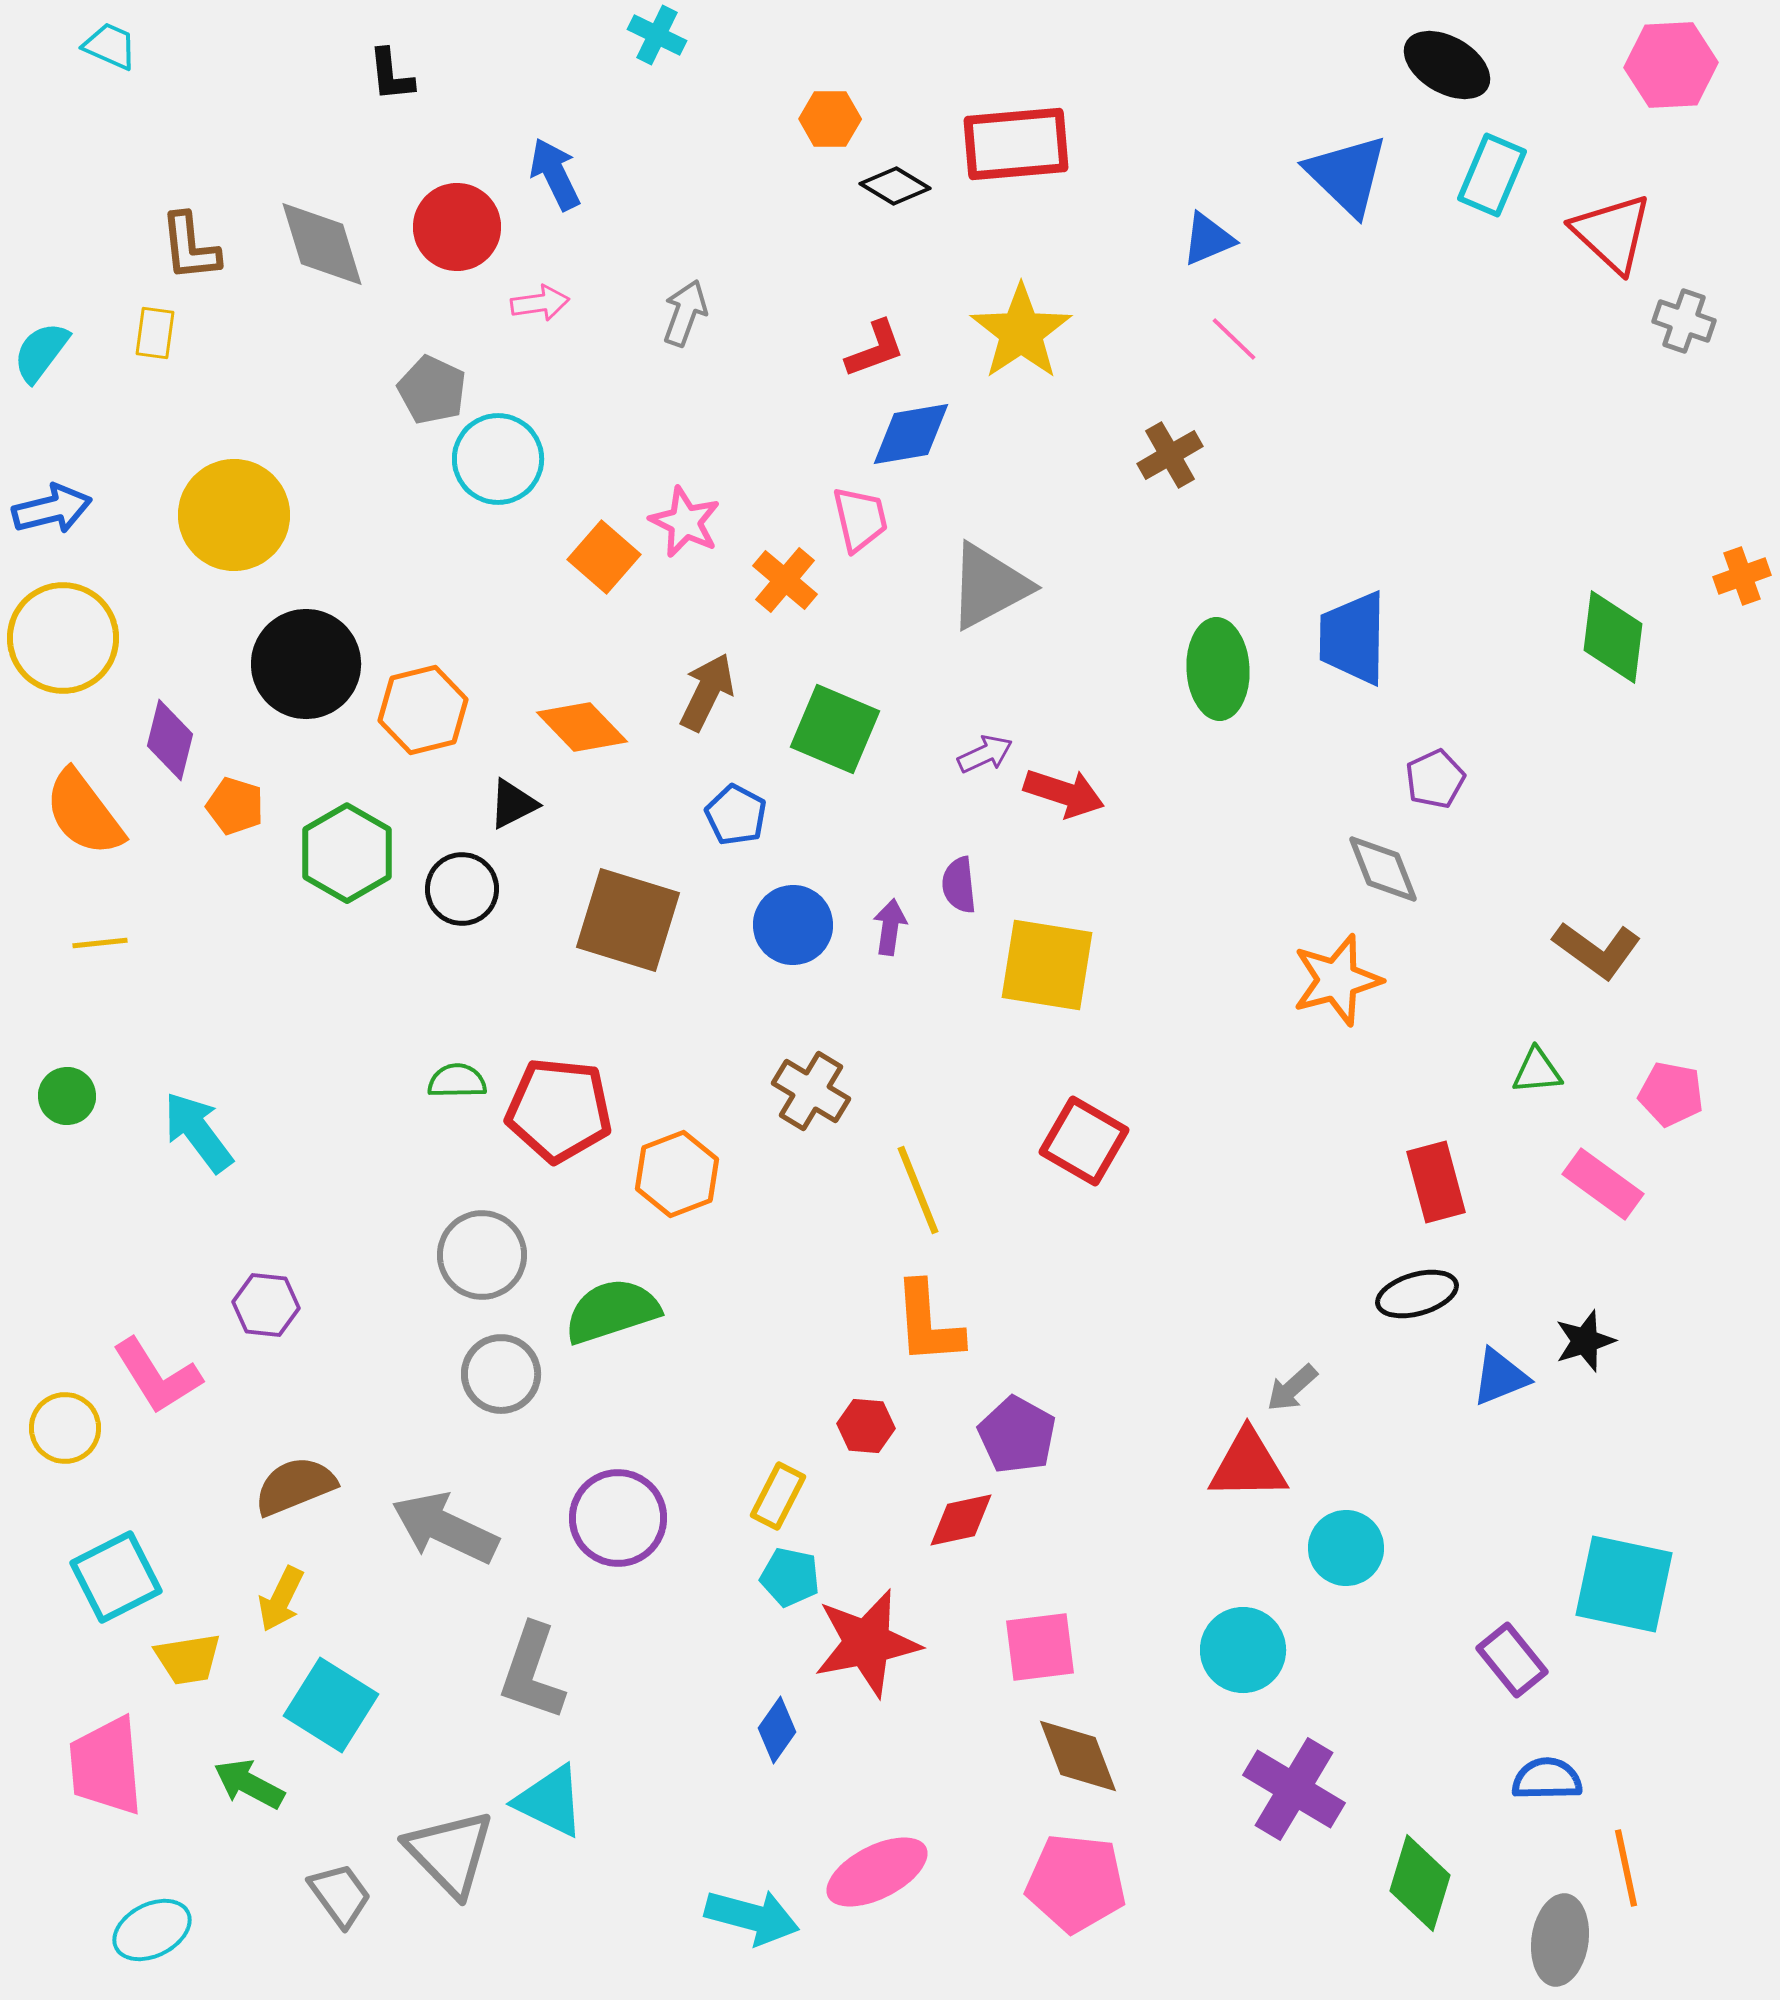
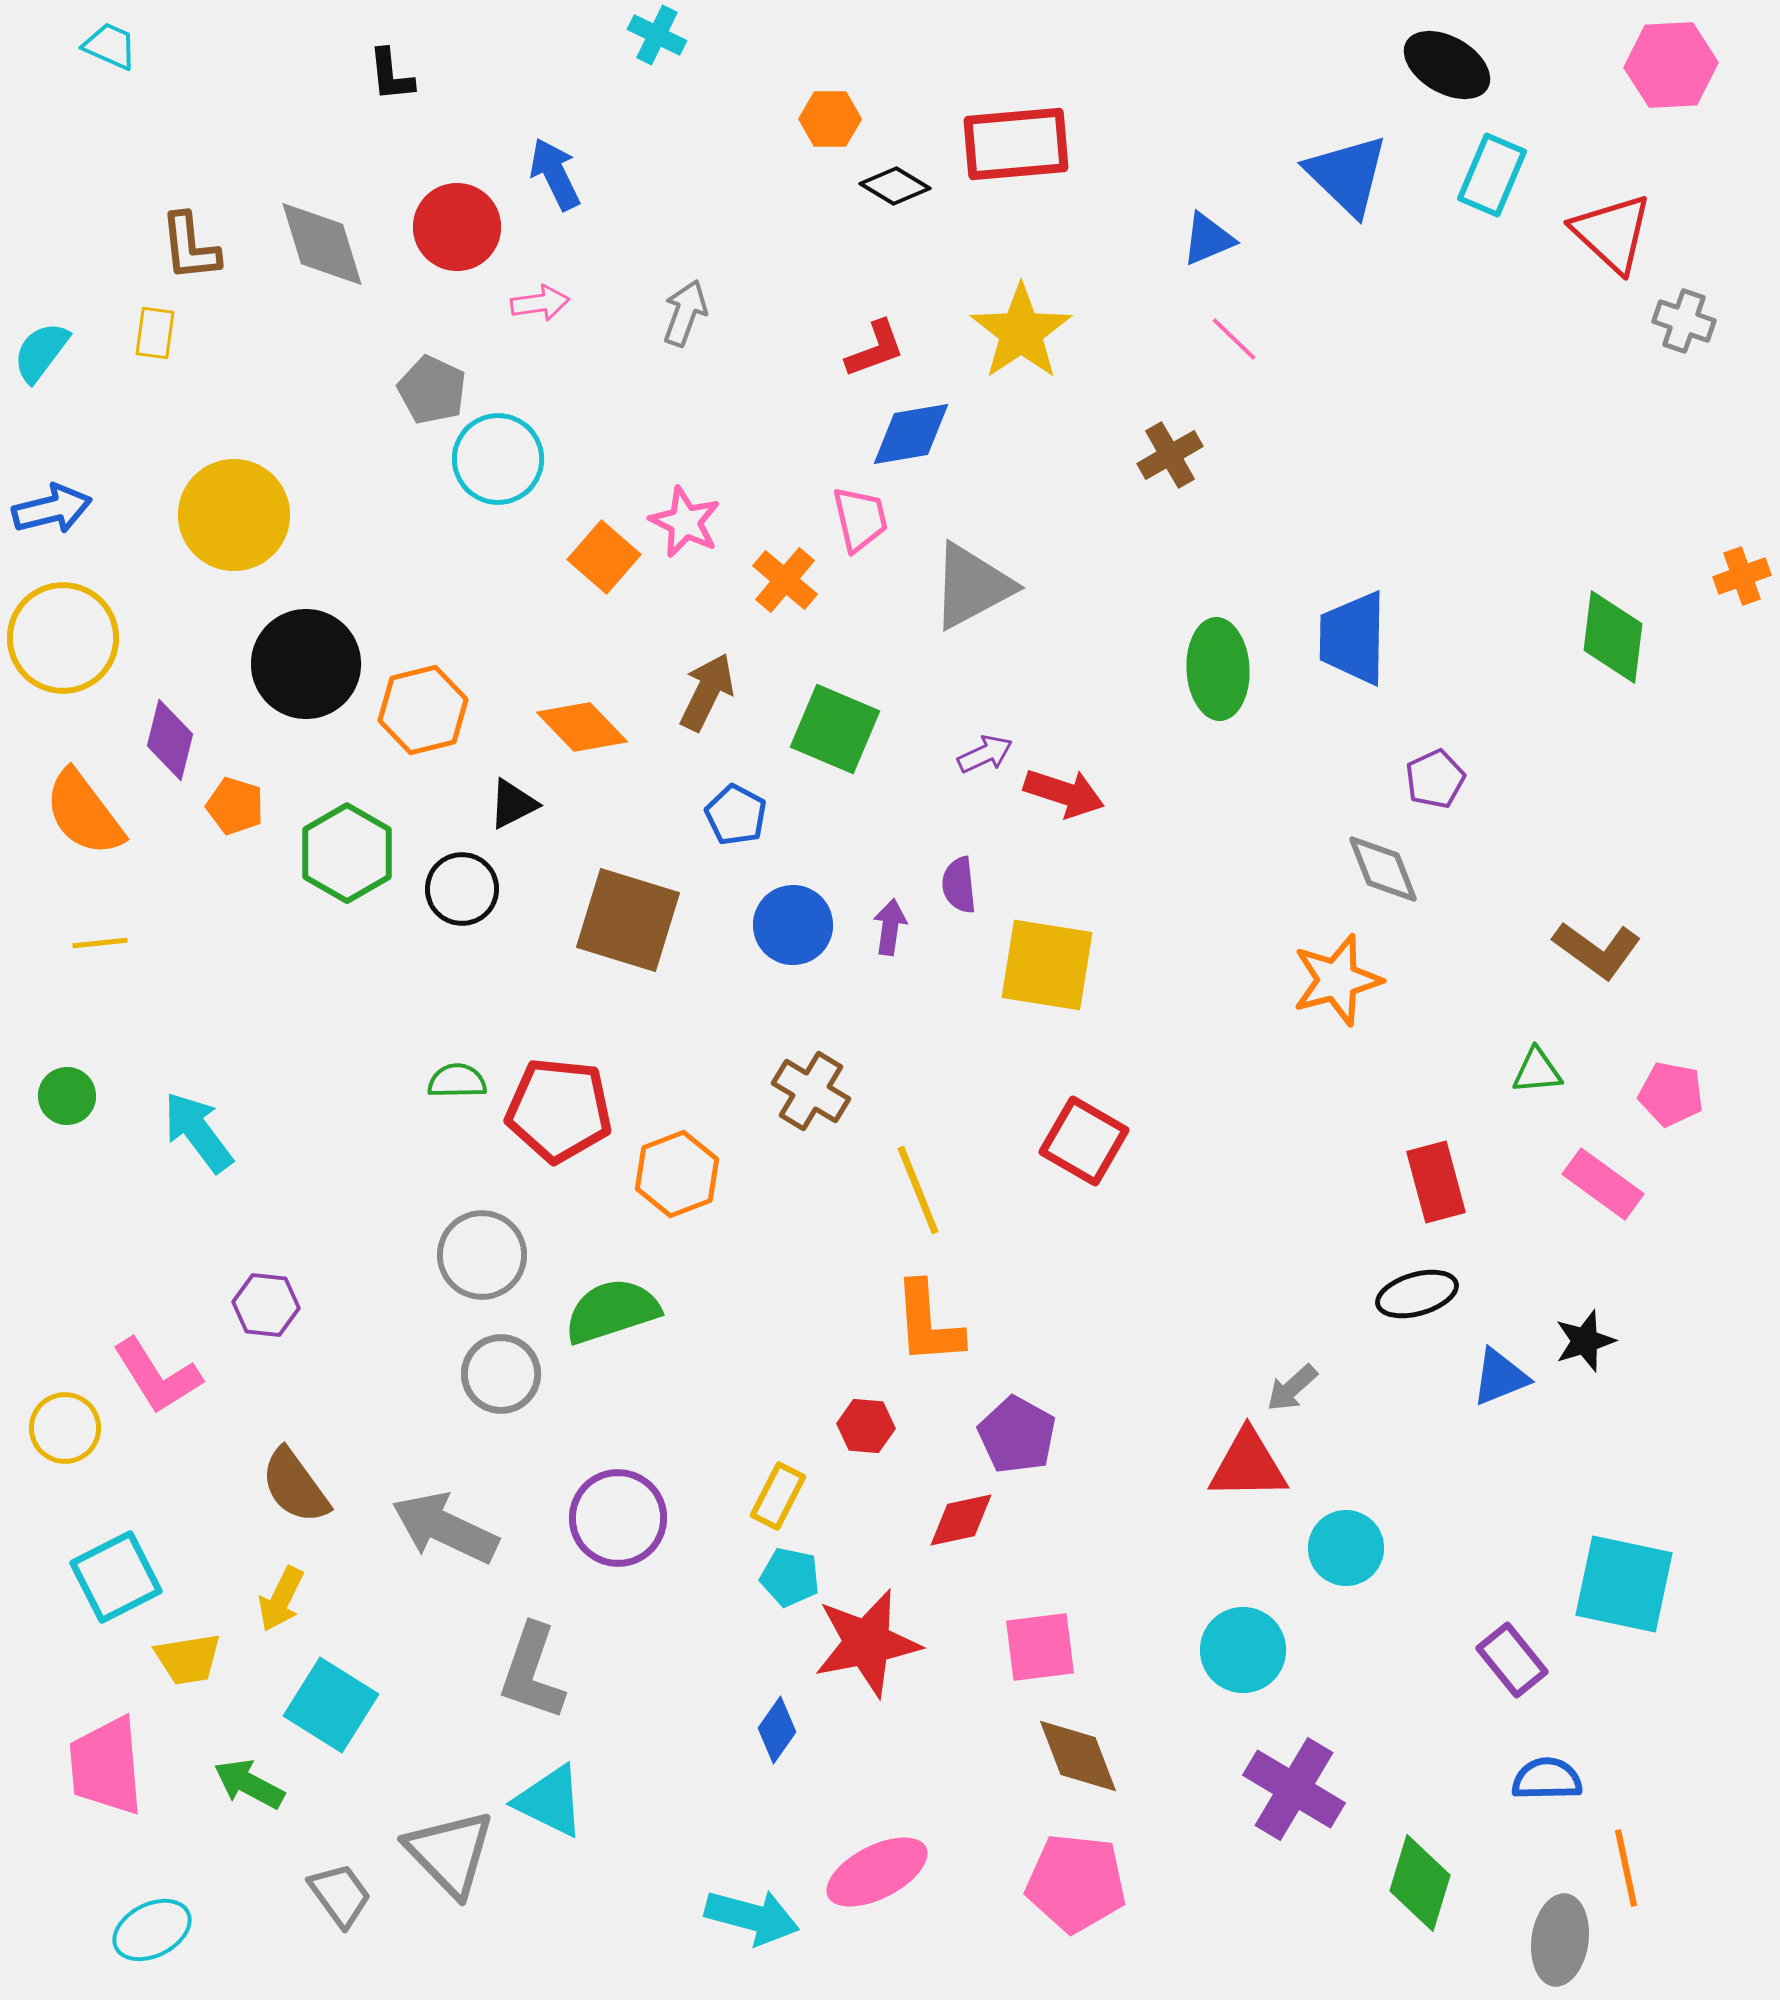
gray triangle at (989, 586): moved 17 px left
brown semicircle at (295, 1486): rotated 104 degrees counterclockwise
